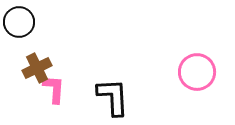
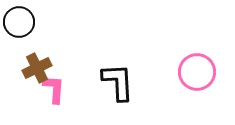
black L-shape: moved 5 px right, 15 px up
